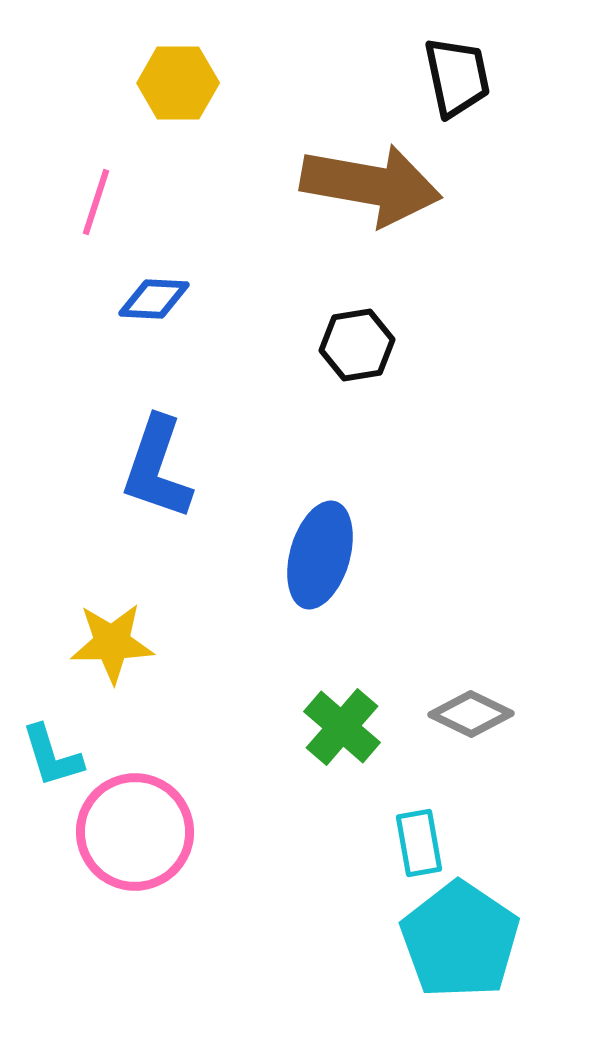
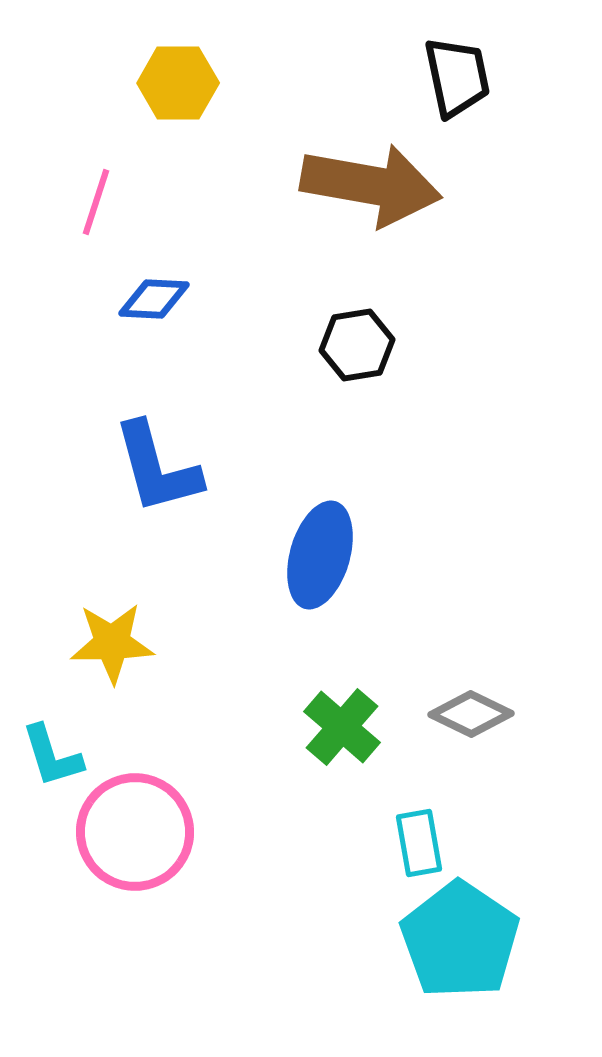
blue L-shape: rotated 34 degrees counterclockwise
